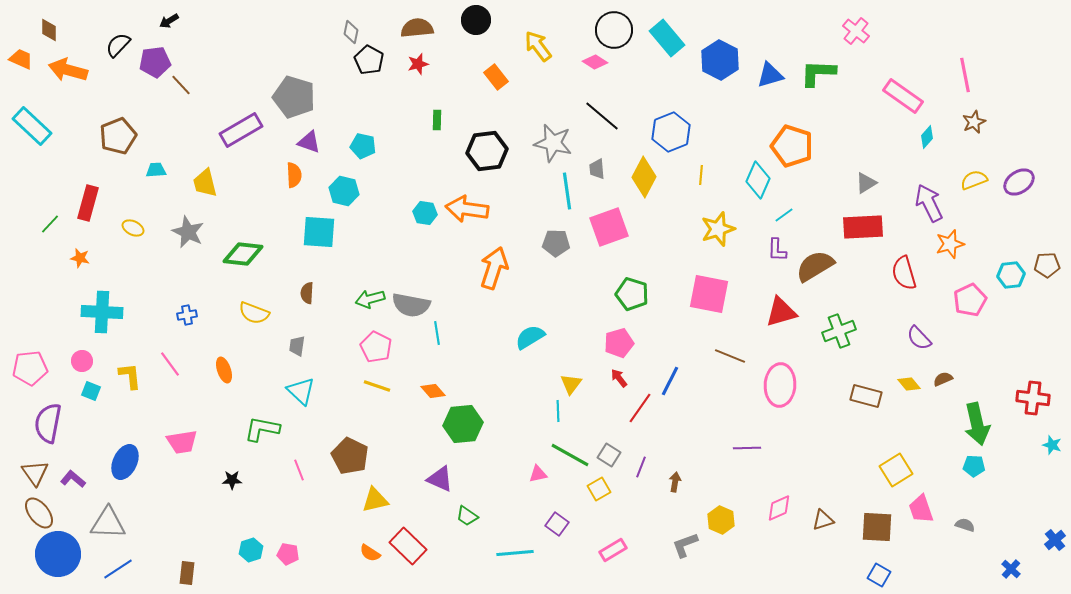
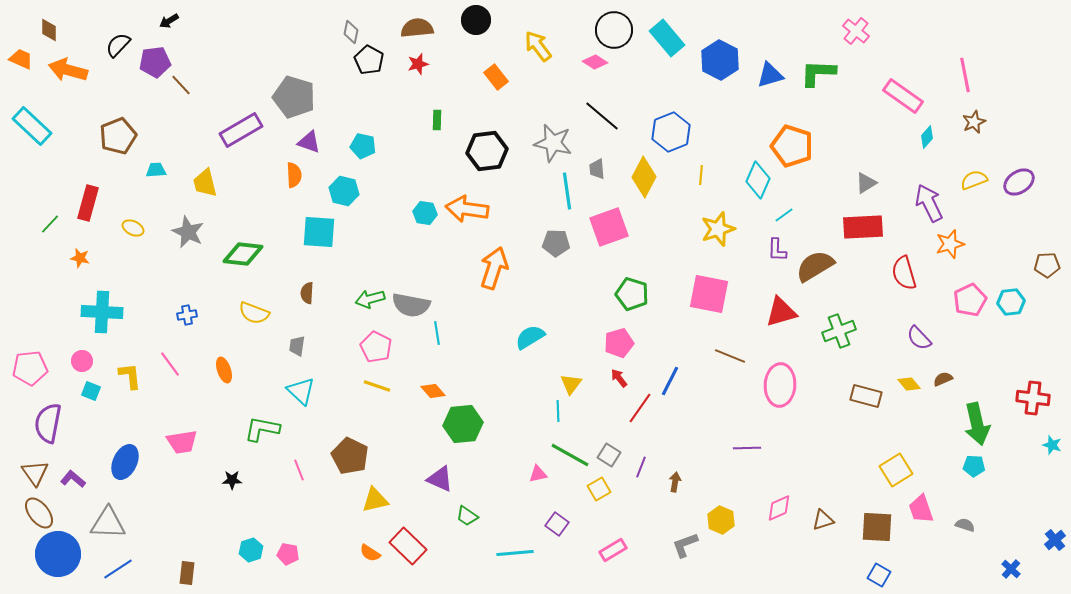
cyan hexagon at (1011, 275): moved 27 px down
